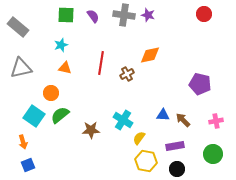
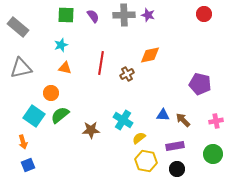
gray cross: rotated 10 degrees counterclockwise
yellow semicircle: rotated 16 degrees clockwise
